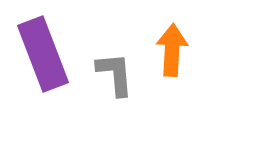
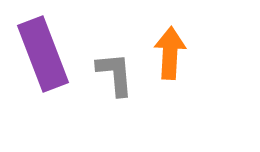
orange arrow: moved 2 px left, 3 px down
